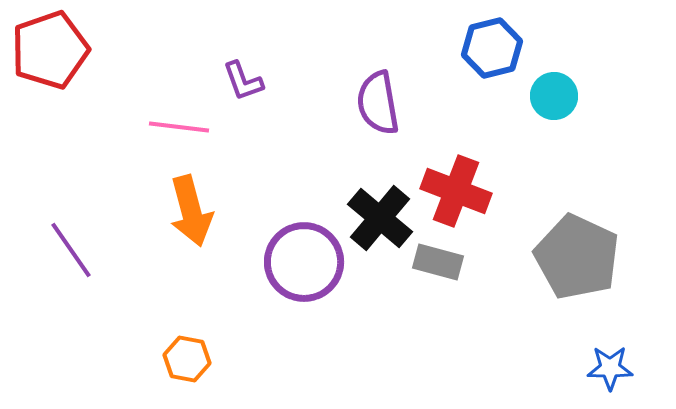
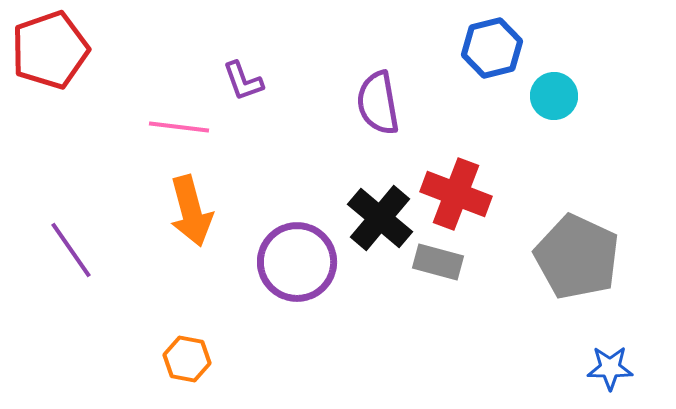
red cross: moved 3 px down
purple circle: moved 7 px left
